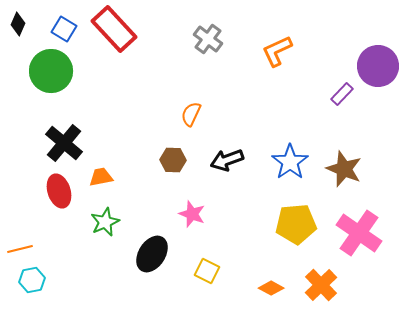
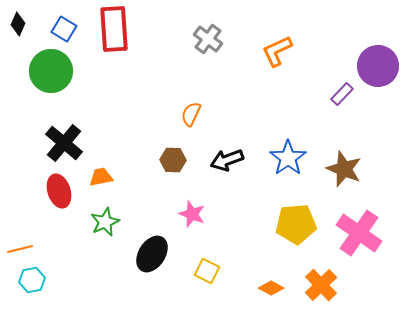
red rectangle: rotated 39 degrees clockwise
blue star: moved 2 px left, 4 px up
